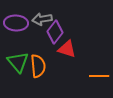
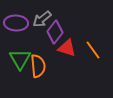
gray arrow: rotated 30 degrees counterclockwise
red triangle: moved 1 px up
green triangle: moved 2 px right, 3 px up; rotated 10 degrees clockwise
orange line: moved 6 px left, 26 px up; rotated 54 degrees clockwise
